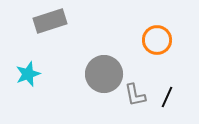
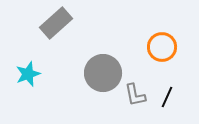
gray rectangle: moved 6 px right, 2 px down; rotated 24 degrees counterclockwise
orange circle: moved 5 px right, 7 px down
gray circle: moved 1 px left, 1 px up
